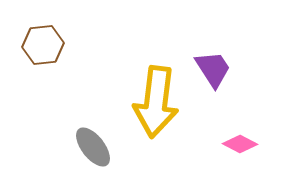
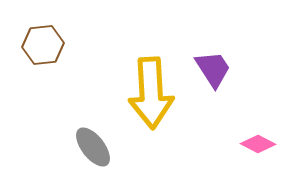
yellow arrow: moved 5 px left, 9 px up; rotated 10 degrees counterclockwise
pink diamond: moved 18 px right
